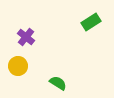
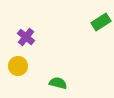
green rectangle: moved 10 px right
green semicircle: rotated 18 degrees counterclockwise
